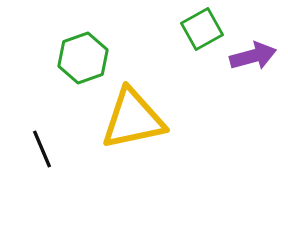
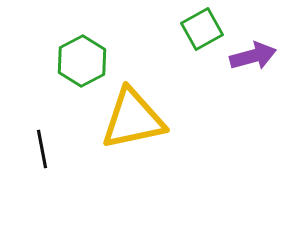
green hexagon: moved 1 px left, 3 px down; rotated 9 degrees counterclockwise
black line: rotated 12 degrees clockwise
